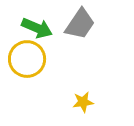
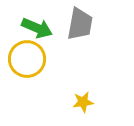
gray trapezoid: rotated 24 degrees counterclockwise
